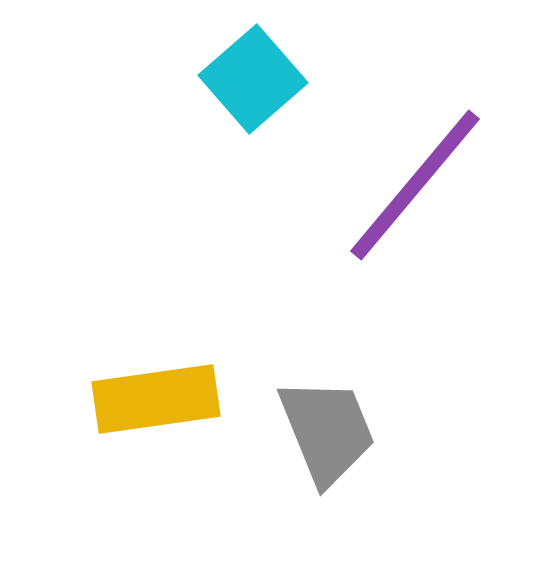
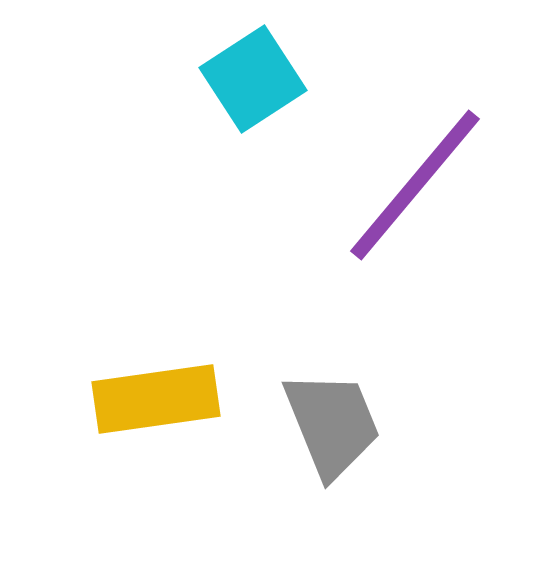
cyan square: rotated 8 degrees clockwise
gray trapezoid: moved 5 px right, 7 px up
